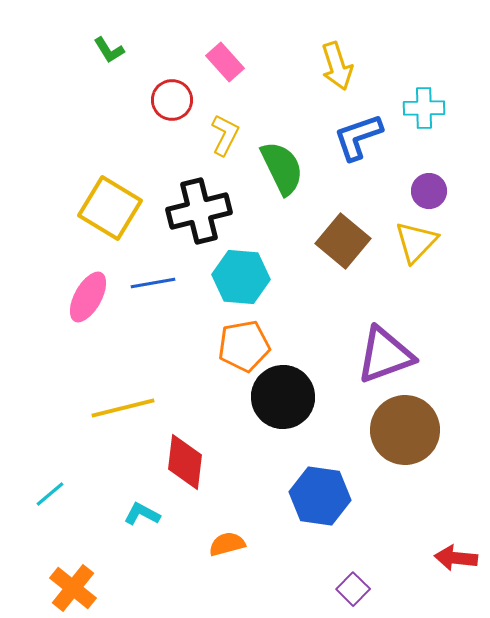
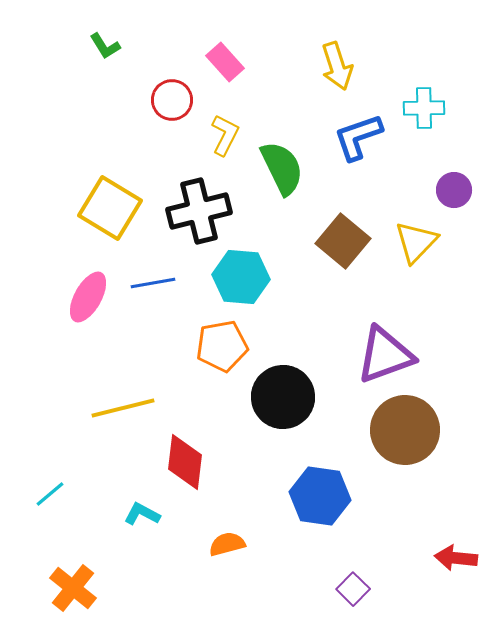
green L-shape: moved 4 px left, 4 px up
purple circle: moved 25 px right, 1 px up
orange pentagon: moved 22 px left
